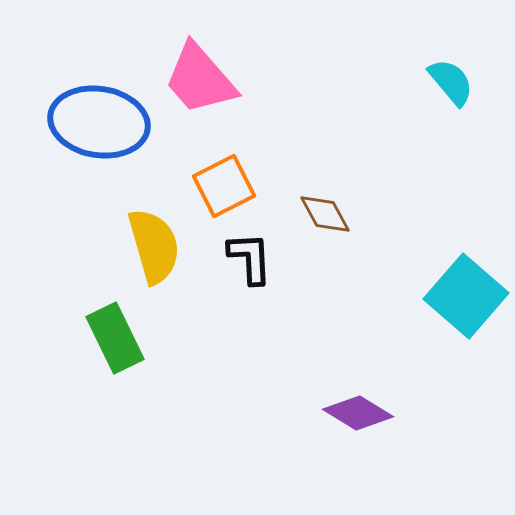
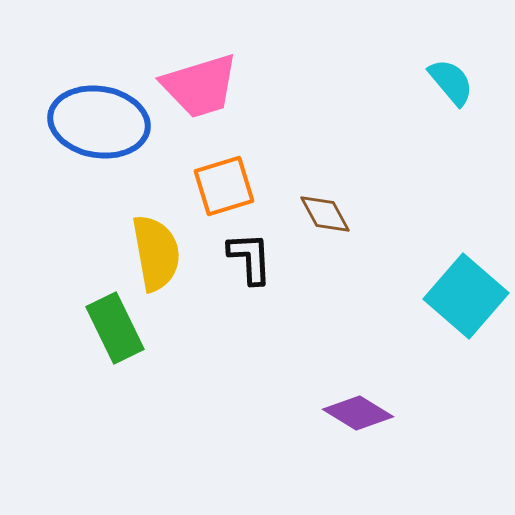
pink trapezoid: moved 7 px down; rotated 66 degrees counterclockwise
orange square: rotated 10 degrees clockwise
yellow semicircle: moved 2 px right, 7 px down; rotated 6 degrees clockwise
green rectangle: moved 10 px up
